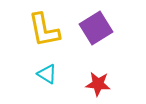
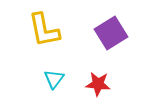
purple square: moved 15 px right, 5 px down
cyan triangle: moved 7 px right, 5 px down; rotated 35 degrees clockwise
